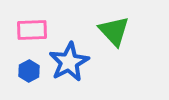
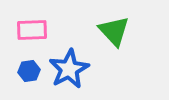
blue star: moved 7 px down
blue hexagon: rotated 20 degrees clockwise
